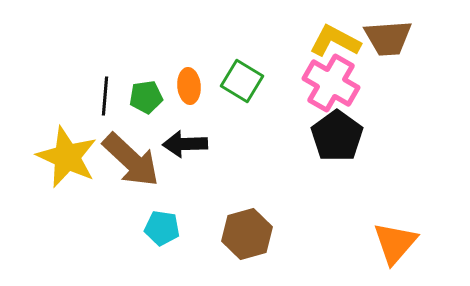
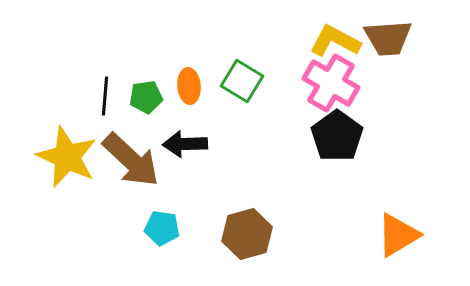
orange triangle: moved 3 px right, 8 px up; rotated 18 degrees clockwise
